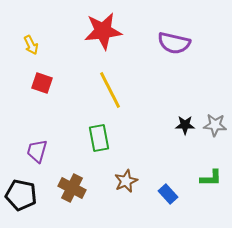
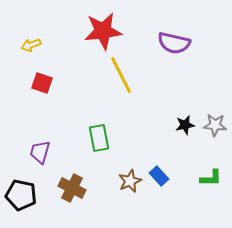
yellow arrow: rotated 96 degrees clockwise
yellow line: moved 11 px right, 15 px up
black star: rotated 12 degrees counterclockwise
purple trapezoid: moved 3 px right, 1 px down
brown star: moved 4 px right
blue rectangle: moved 9 px left, 18 px up
